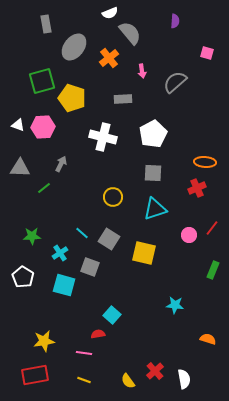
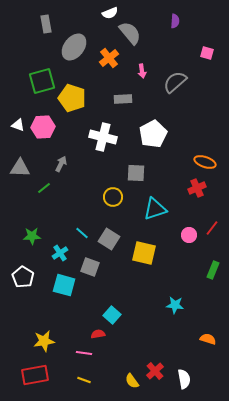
orange ellipse at (205, 162): rotated 15 degrees clockwise
gray square at (153, 173): moved 17 px left
yellow semicircle at (128, 381): moved 4 px right
